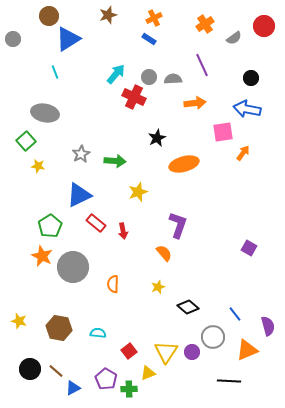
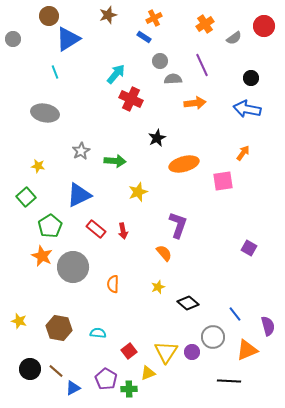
blue rectangle at (149, 39): moved 5 px left, 2 px up
gray circle at (149, 77): moved 11 px right, 16 px up
red cross at (134, 97): moved 3 px left, 2 px down
pink square at (223, 132): moved 49 px down
green square at (26, 141): moved 56 px down
gray star at (81, 154): moved 3 px up
red rectangle at (96, 223): moved 6 px down
black diamond at (188, 307): moved 4 px up
